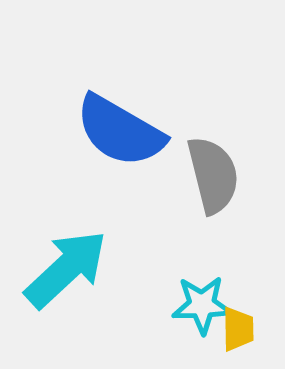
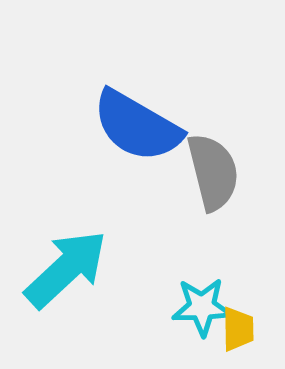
blue semicircle: moved 17 px right, 5 px up
gray semicircle: moved 3 px up
cyan star: moved 2 px down
